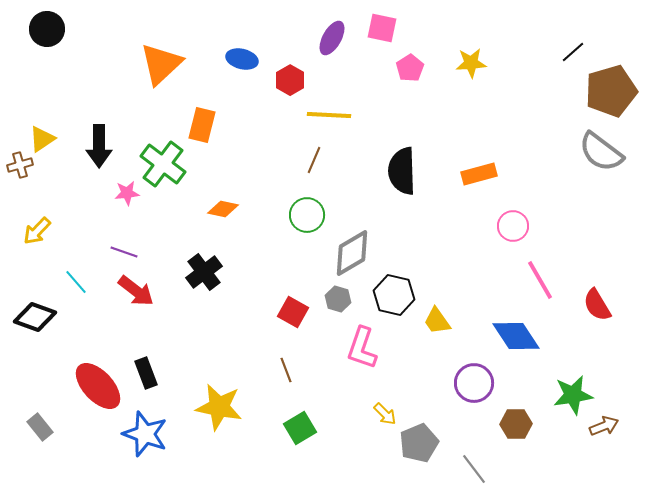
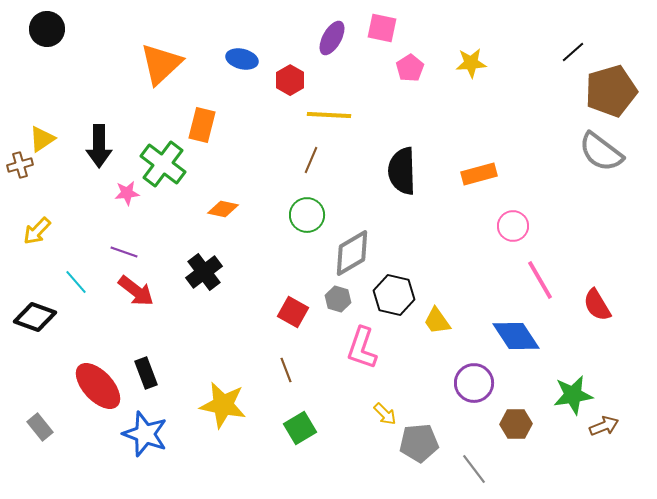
brown line at (314, 160): moved 3 px left
yellow star at (219, 407): moved 4 px right, 2 px up
gray pentagon at (419, 443): rotated 18 degrees clockwise
